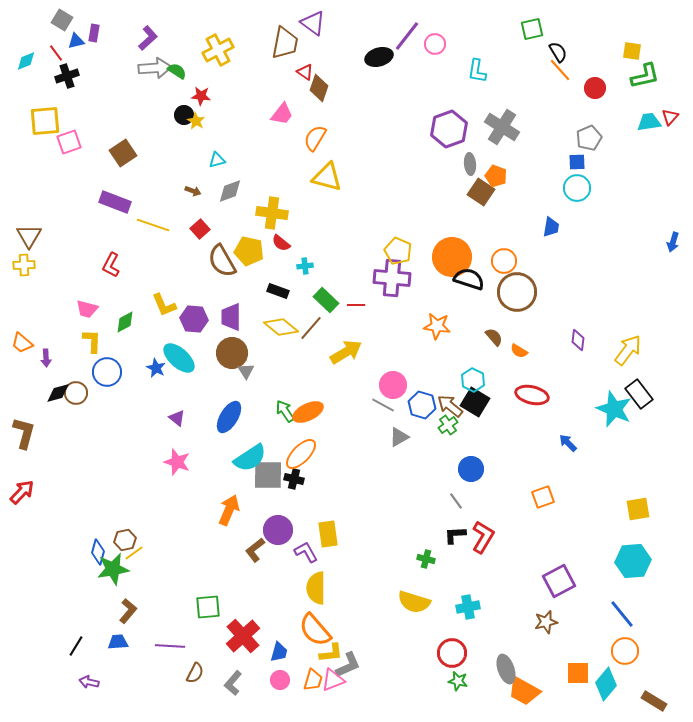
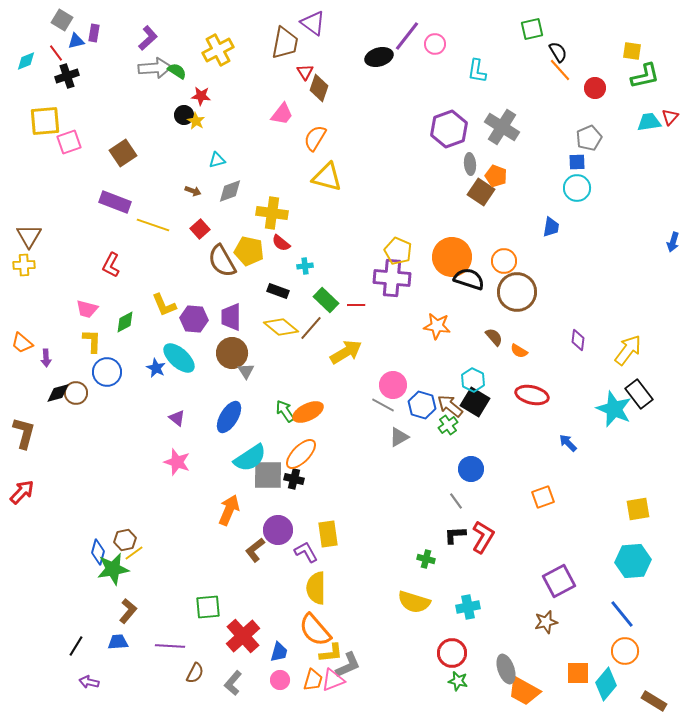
red triangle at (305, 72): rotated 24 degrees clockwise
